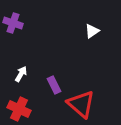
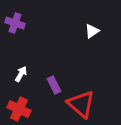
purple cross: moved 2 px right
